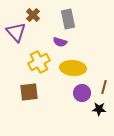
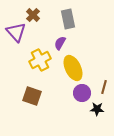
purple semicircle: moved 1 px down; rotated 104 degrees clockwise
yellow cross: moved 1 px right, 2 px up
yellow ellipse: rotated 60 degrees clockwise
brown square: moved 3 px right, 4 px down; rotated 24 degrees clockwise
black star: moved 2 px left
